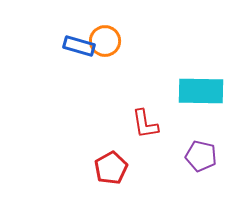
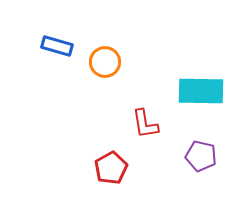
orange circle: moved 21 px down
blue rectangle: moved 22 px left
